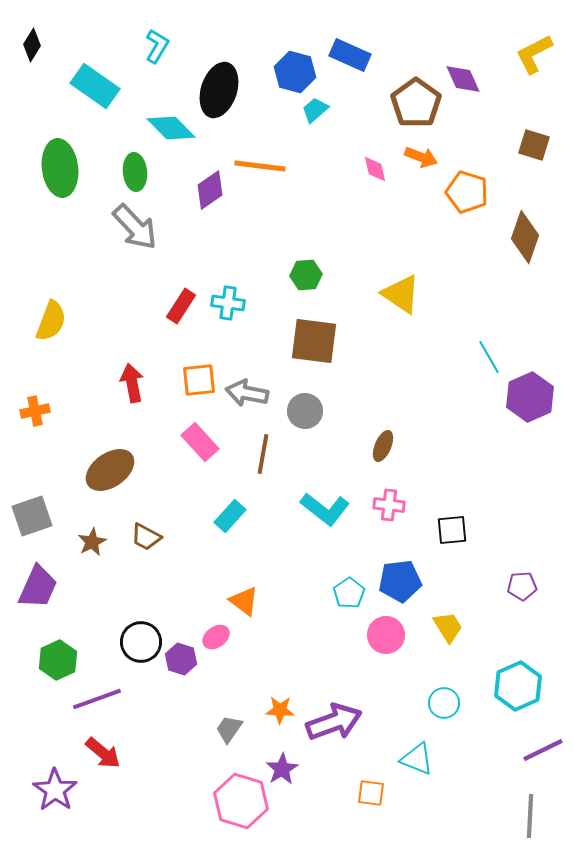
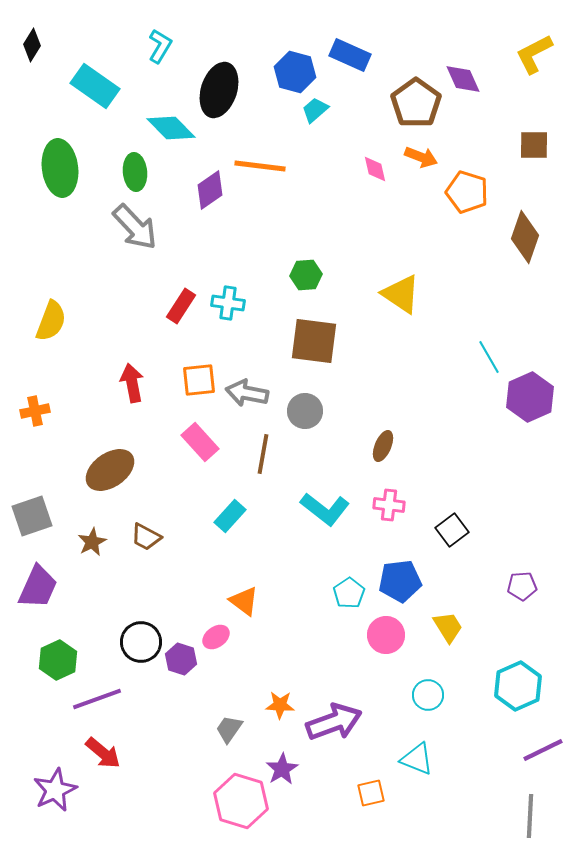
cyan L-shape at (157, 46): moved 3 px right
brown square at (534, 145): rotated 16 degrees counterclockwise
black square at (452, 530): rotated 32 degrees counterclockwise
cyan circle at (444, 703): moved 16 px left, 8 px up
orange star at (280, 710): moved 5 px up
purple star at (55, 790): rotated 12 degrees clockwise
orange square at (371, 793): rotated 20 degrees counterclockwise
